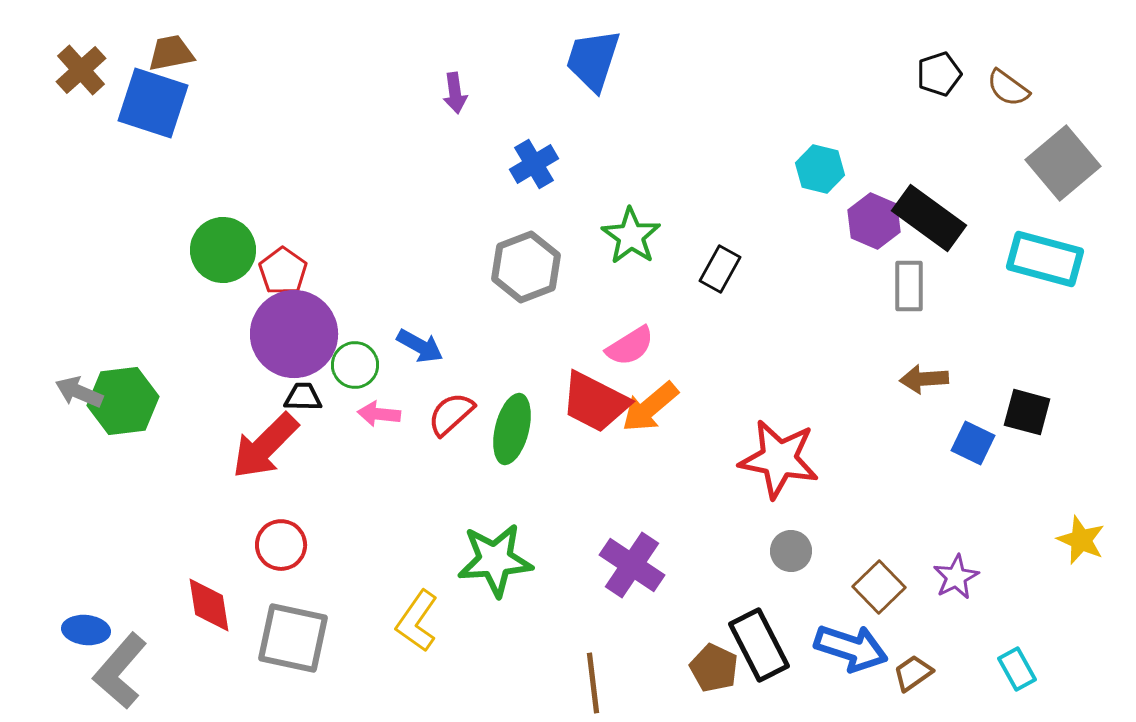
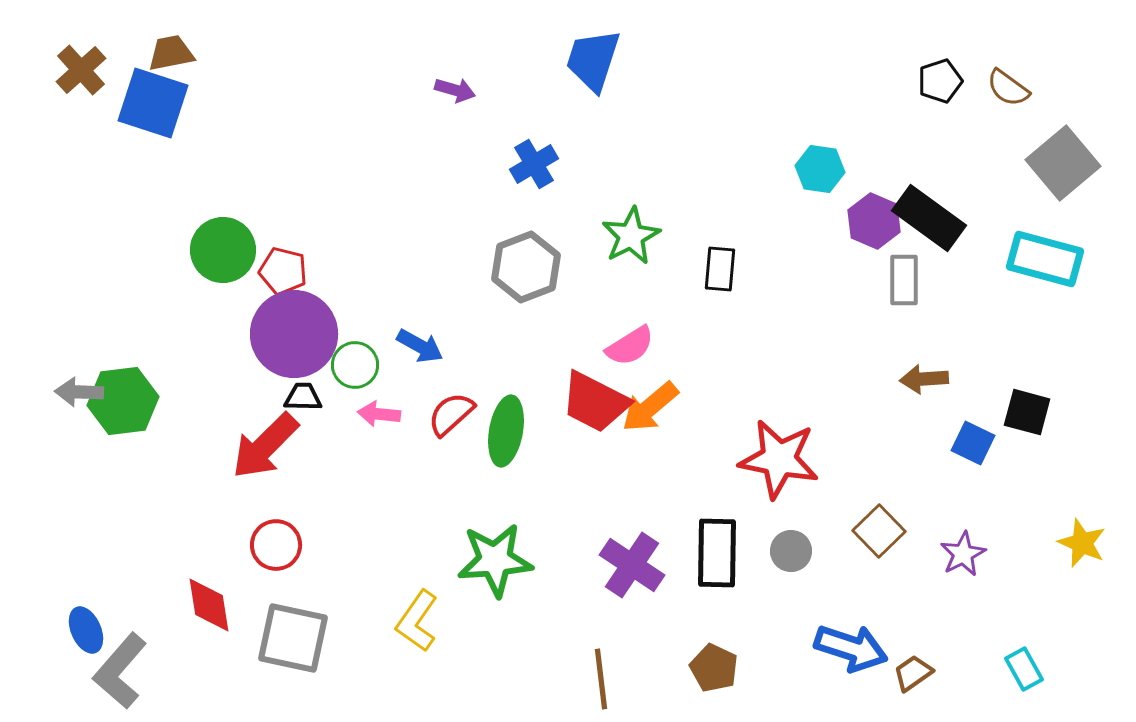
black pentagon at (939, 74): moved 1 px right, 7 px down
purple arrow at (455, 93): moved 3 px up; rotated 66 degrees counterclockwise
cyan hexagon at (820, 169): rotated 6 degrees counterclockwise
green star at (631, 236): rotated 10 degrees clockwise
black rectangle at (720, 269): rotated 24 degrees counterclockwise
red pentagon at (283, 271): rotated 21 degrees counterclockwise
gray rectangle at (909, 286): moved 5 px left, 6 px up
gray arrow at (79, 392): rotated 21 degrees counterclockwise
green ellipse at (512, 429): moved 6 px left, 2 px down; rotated 4 degrees counterclockwise
yellow star at (1081, 540): moved 1 px right, 3 px down
red circle at (281, 545): moved 5 px left
purple star at (956, 577): moved 7 px right, 23 px up
brown square at (879, 587): moved 56 px up
blue ellipse at (86, 630): rotated 60 degrees clockwise
black rectangle at (759, 645): moved 42 px left, 92 px up; rotated 28 degrees clockwise
cyan rectangle at (1017, 669): moved 7 px right
brown line at (593, 683): moved 8 px right, 4 px up
